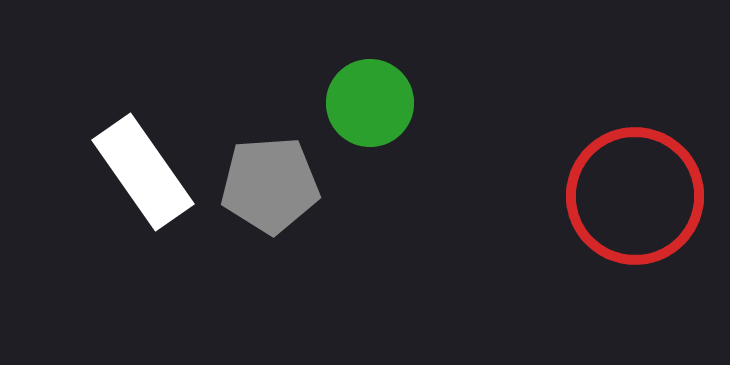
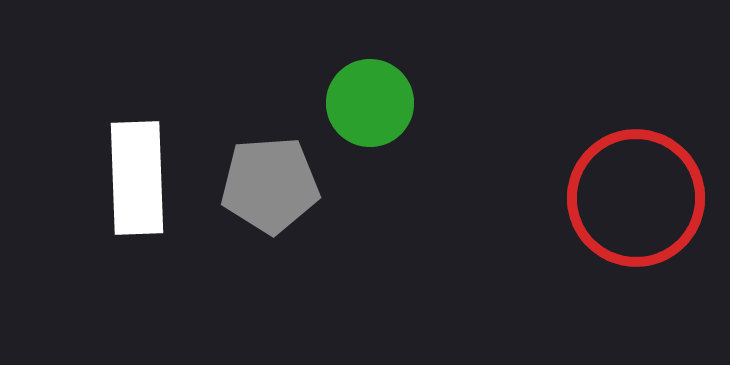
white rectangle: moved 6 px left, 6 px down; rotated 33 degrees clockwise
red circle: moved 1 px right, 2 px down
